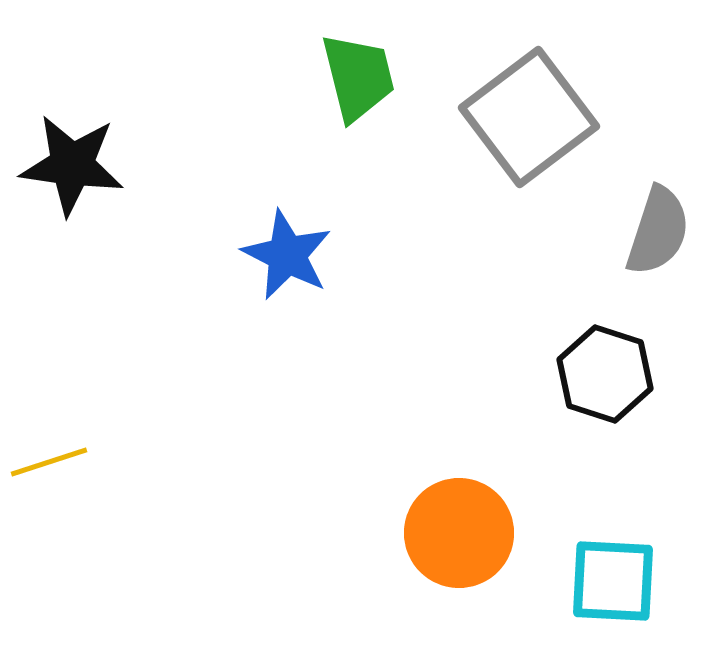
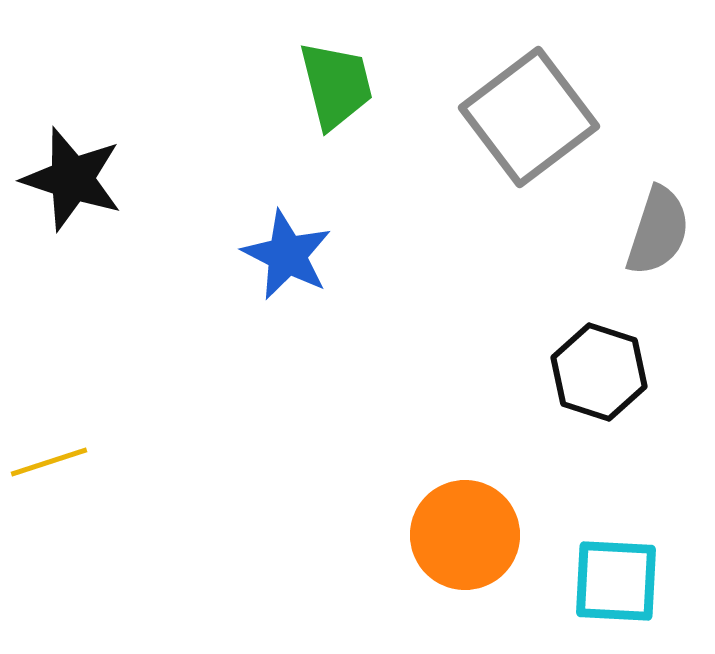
green trapezoid: moved 22 px left, 8 px down
black star: moved 14 px down; rotated 10 degrees clockwise
black hexagon: moved 6 px left, 2 px up
orange circle: moved 6 px right, 2 px down
cyan square: moved 3 px right
